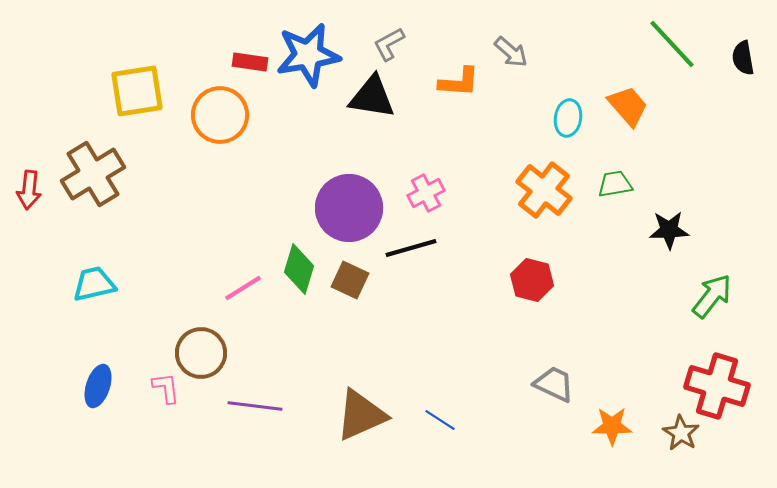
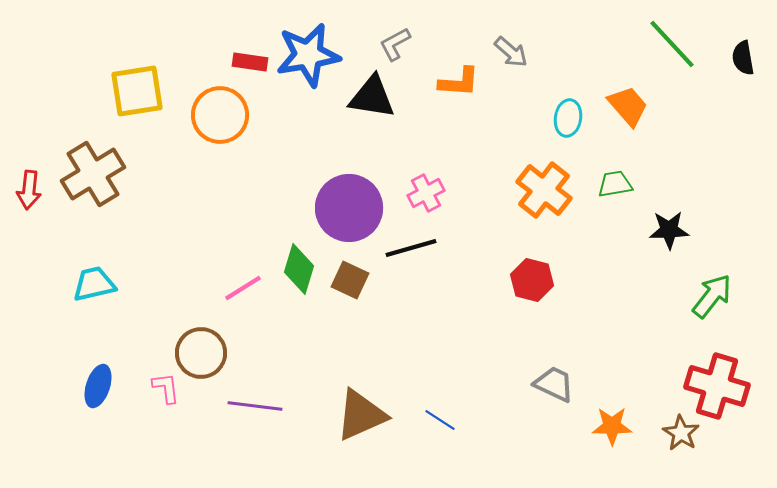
gray L-shape: moved 6 px right
